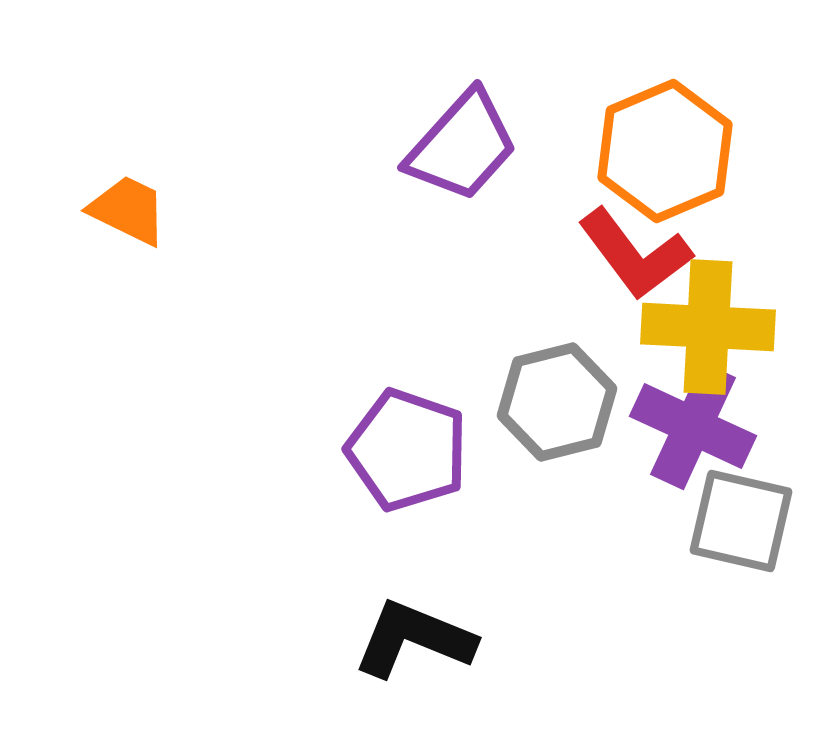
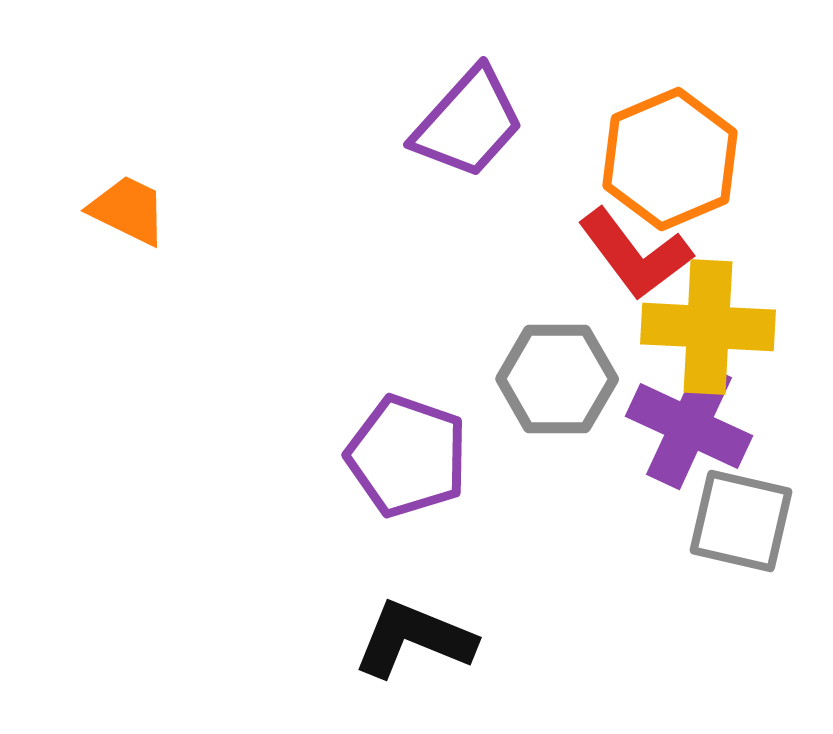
purple trapezoid: moved 6 px right, 23 px up
orange hexagon: moved 5 px right, 8 px down
gray hexagon: moved 23 px up; rotated 14 degrees clockwise
purple cross: moved 4 px left
purple pentagon: moved 6 px down
